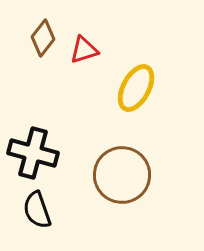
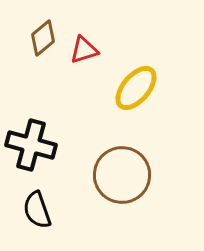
brown diamond: rotated 12 degrees clockwise
yellow ellipse: rotated 12 degrees clockwise
black cross: moved 2 px left, 8 px up
